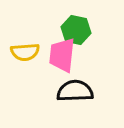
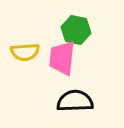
pink trapezoid: moved 3 px down
black semicircle: moved 10 px down
